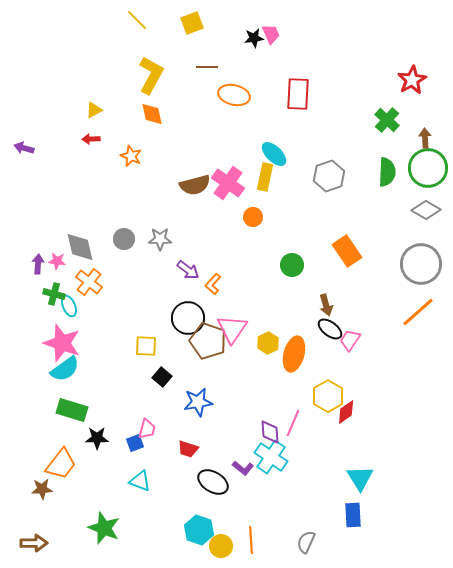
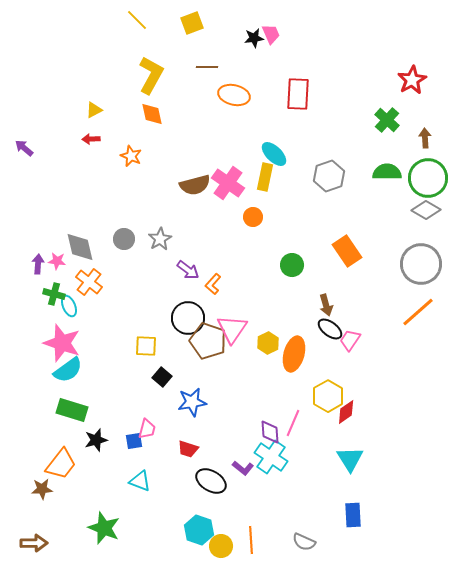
purple arrow at (24, 148): rotated 24 degrees clockwise
green circle at (428, 168): moved 10 px down
green semicircle at (387, 172): rotated 92 degrees counterclockwise
gray star at (160, 239): rotated 30 degrees counterclockwise
cyan semicircle at (65, 369): moved 3 px right, 1 px down
blue star at (198, 402): moved 6 px left
black star at (97, 438): moved 1 px left, 2 px down; rotated 15 degrees counterclockwise
blue square at (135, 443): moved 1 px left, 2 px up; rotated 12 degrees clockwise
cyan triangle at (360, 478): moved 10 px left, 19 px up
black ellipse at (213, 482): moved 2 px left, 1 px up
gray semicircle at (306, 542): moved 2 px left; rotated 90 degrees counterclockwise
